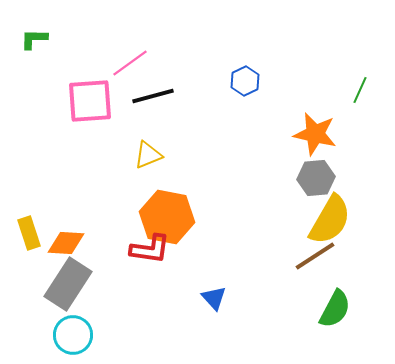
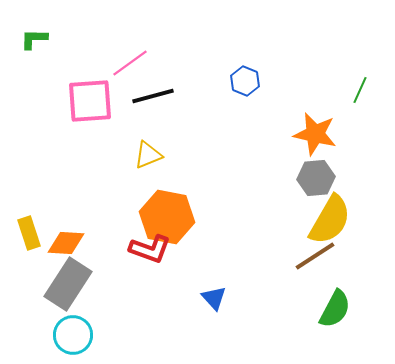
blue hexagon: rotated 12 degrees counterclockwise
red L-shape: rotated 12 degrees clockwise
